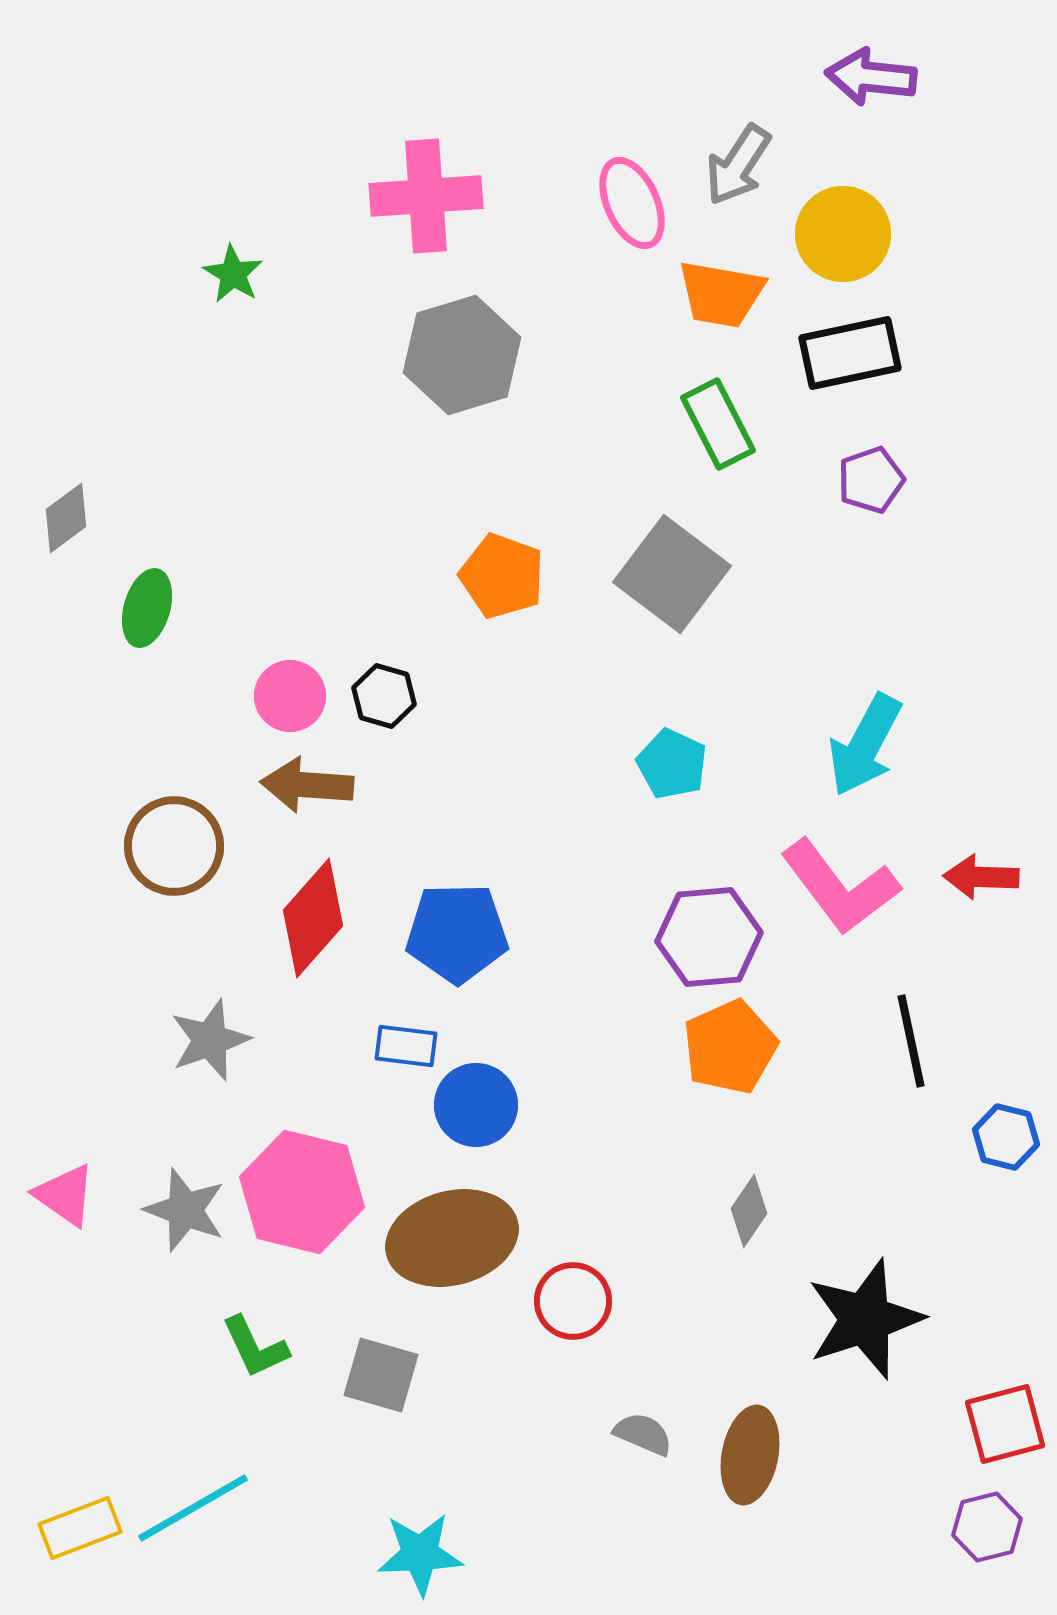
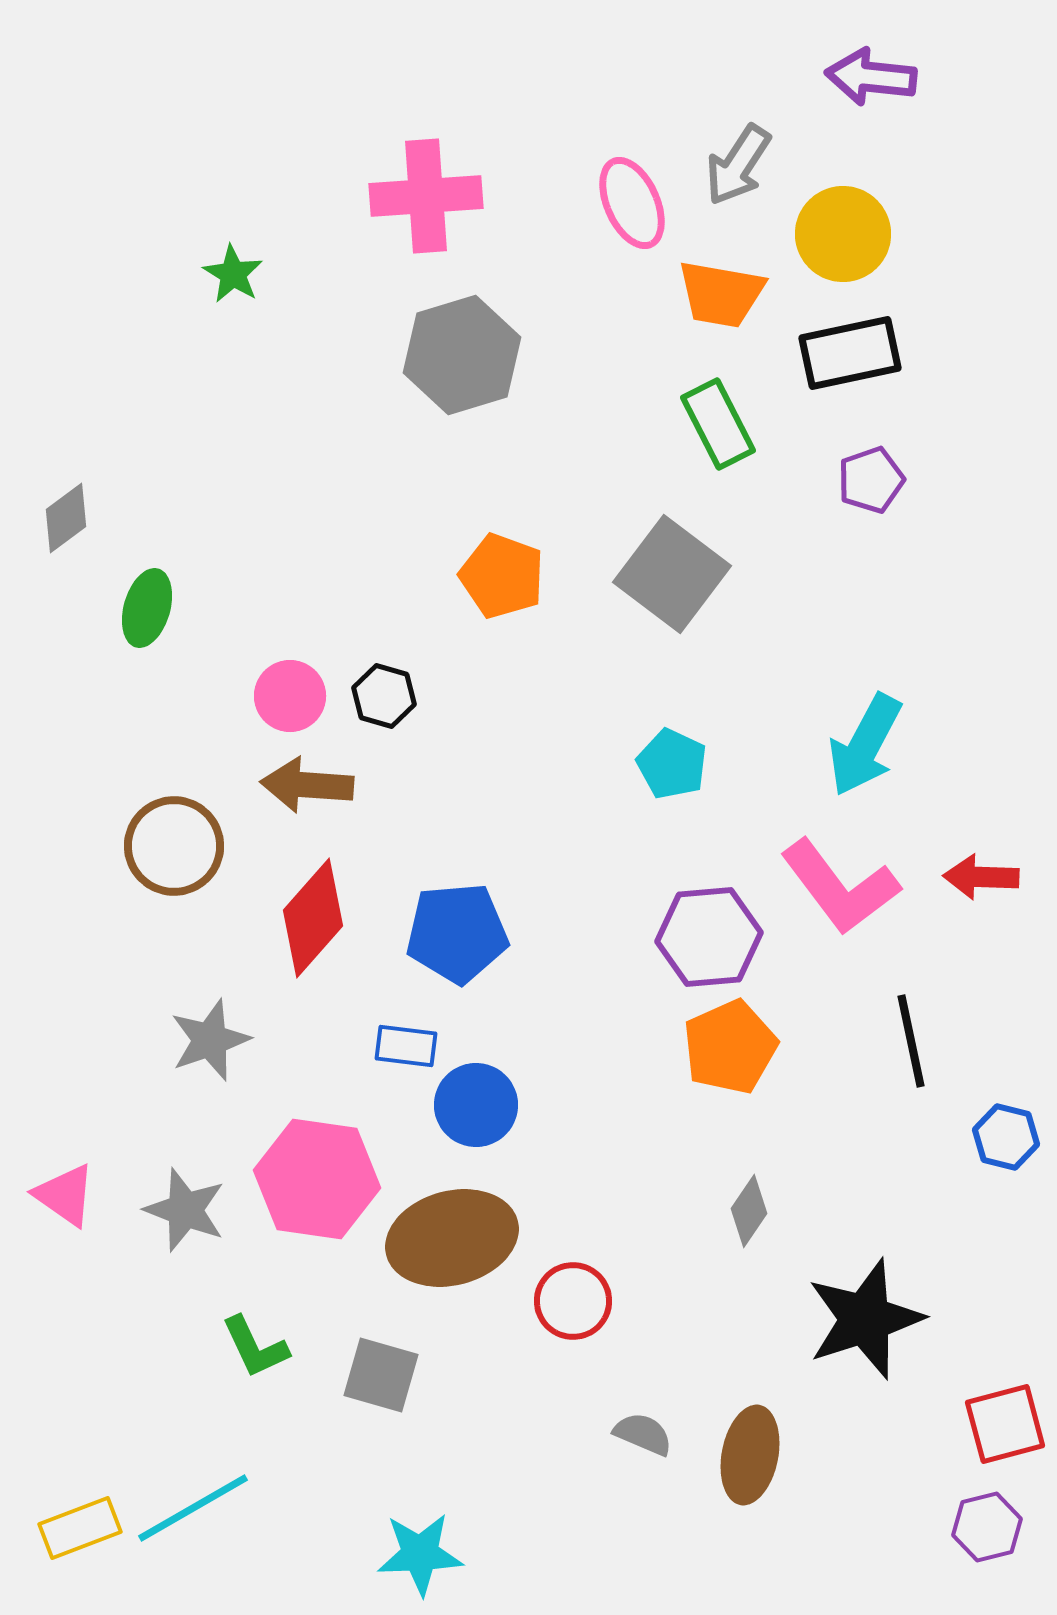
blue pentagon at (457, 933): rotated 4 degrees counterclockwise
pink hexagon at (302, 1192): moved 15 px right, 13 px up; rotated 6 degrees counterclockwise
